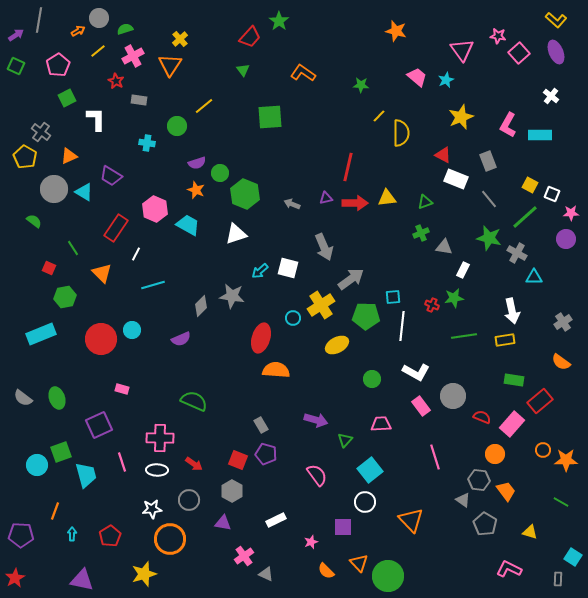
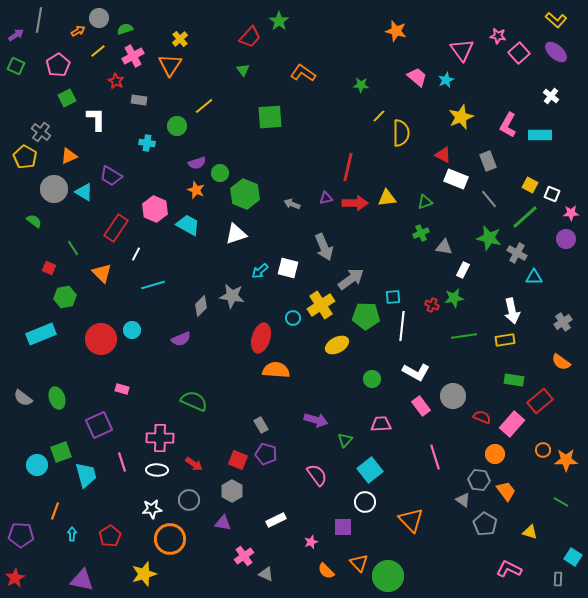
purple ellipse at (556, 52): rotated 25 degrees counterclockwise
